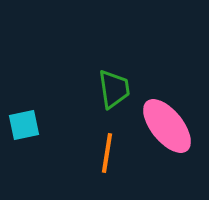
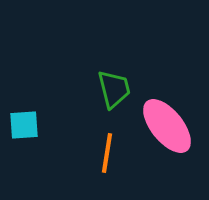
green trapezoid: rotated 6 degrees counterclockwise
cyan square: rotated 8 degrees clockwise
